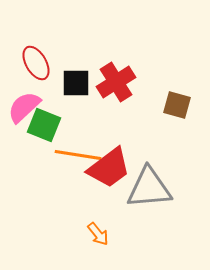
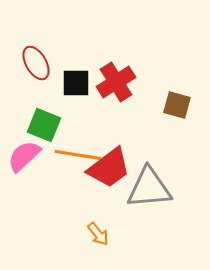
pink semicircle: moved 49 px down
